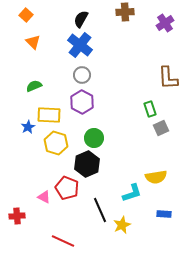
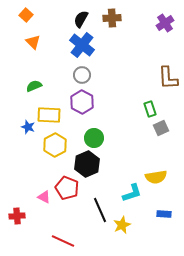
brown cross: moved 13 px left, 6 px down
blue cross: moved 2 px right
blue star: rotated 24 degrees counterclockwise
yellow hexagon: moved 1 px left, 2 px down; rotated 15 degrees clockwise
